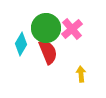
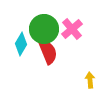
green circle: moved 2 px left, 1 px down
yellow arrow: moved 9 px right, 6 px down
